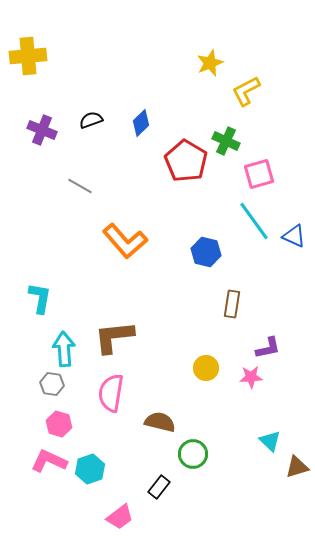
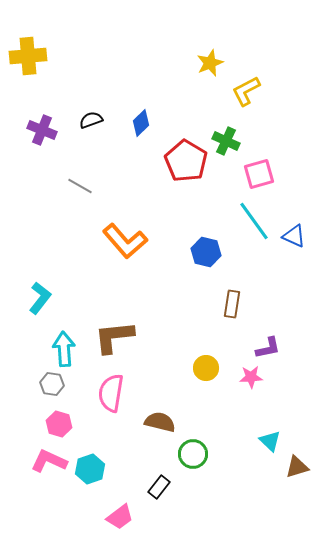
cyan L-shape: rotated 28 degrees clockwise
